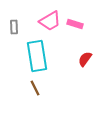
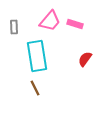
pink trapezoid: rotated 20 degrees counterclockwise
